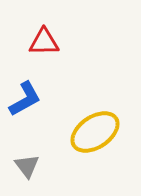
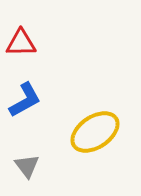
red triangle: moved 23 px left, 1 px down
blue L-shape: moved 1 px down
